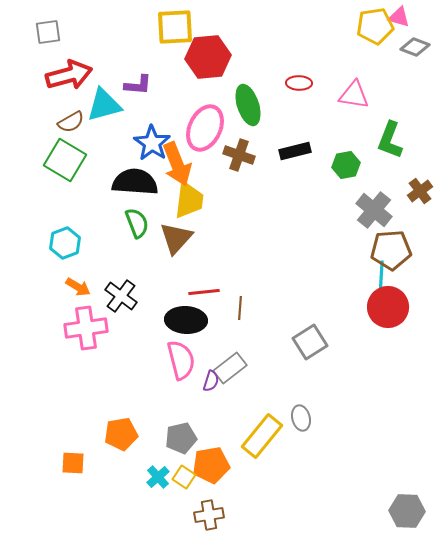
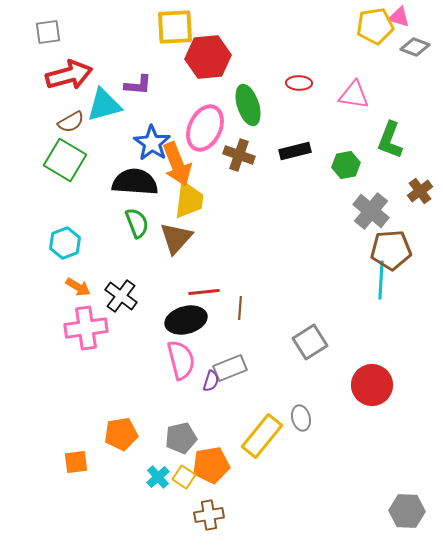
gray cross at (374, 210): moved 3 px left, 1 px down
red circle at (388, 307): moved 16 px left, 78 px down
black ellipse at (186, 320): rotated 18 degrees counterclockwise
gray rectangle at (230, 368): rotated 16 degrees clockwise
orange square at (73, 463): moved 3 px right, 1 px up; rotated 10 degrees counterclockwise
